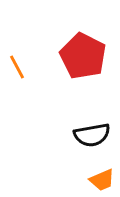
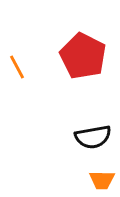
black semicircle: moved 1 px right, 2 px down
orange trapezoid: rotated 24 degrees clockwise
